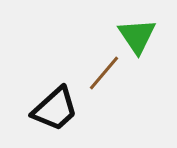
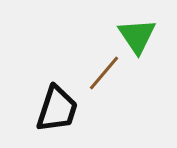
black trapezoid: moved 2 px right; rotated 30 degrees counterclockwise
